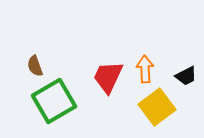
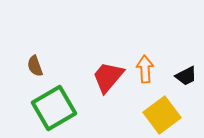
red trapezoid: rotated 15 degrees clockwise
green square: moved 7 px down
yellow square: moved 5 px right, 8 px down
